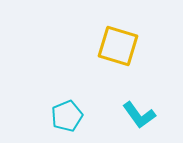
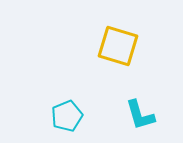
cyan L-shape: moved 1 px right; rotated 20 degrees clockwise
